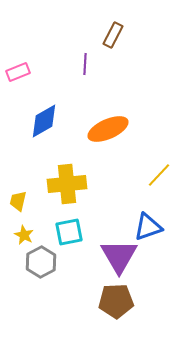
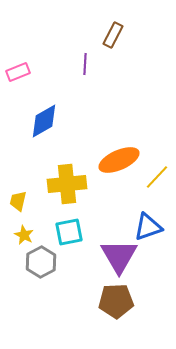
orange ellipse: moved 11 px right, 31 px down
yellow line: moved 2 px left, 2 px down
